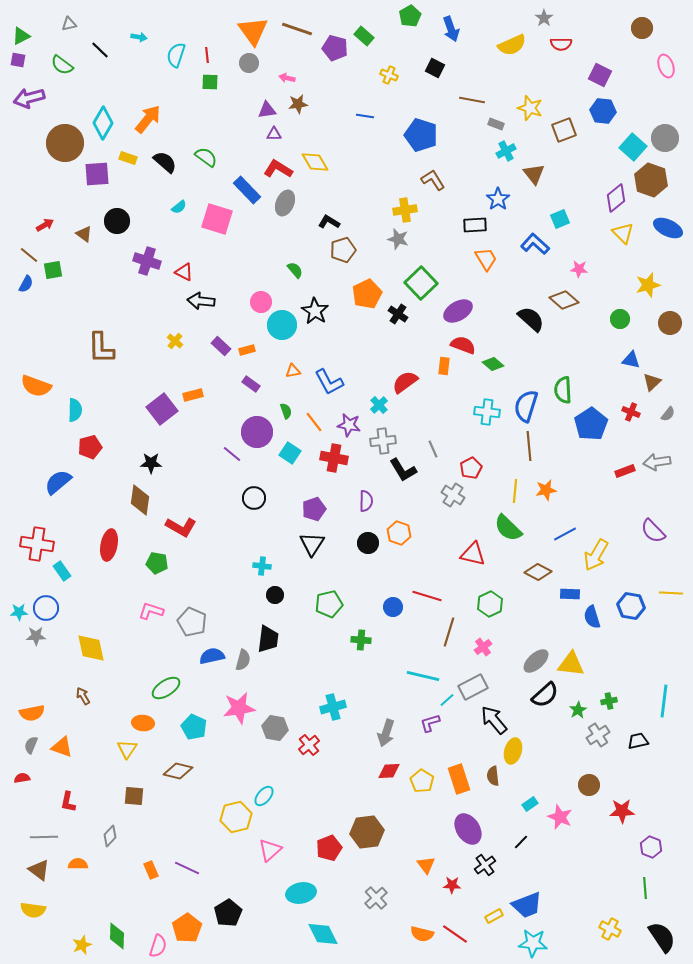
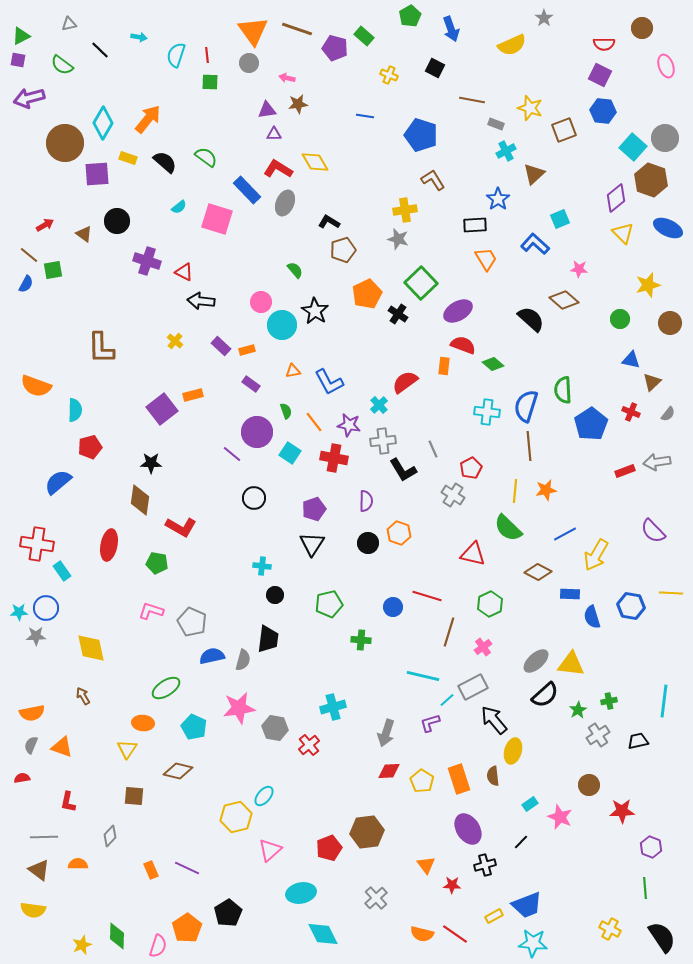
red semicircle at (561, 44): moved 43 px right
brown triangle at (534, 174): rotated 25 degrees clockwise
black cross at (485, 865): rotated 20 degrees clockwise
